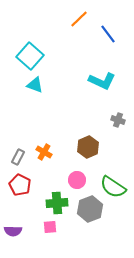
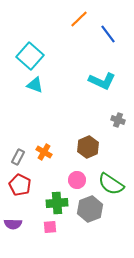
green semicircle: moved 2 px left, 3 px up
purple semicircle: moved 7 px up
